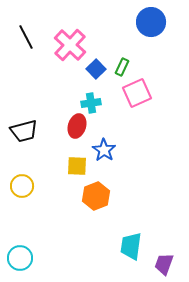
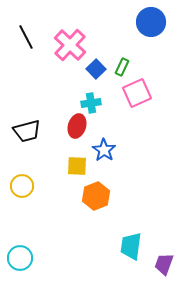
black trapezoid: moved 3 px right
